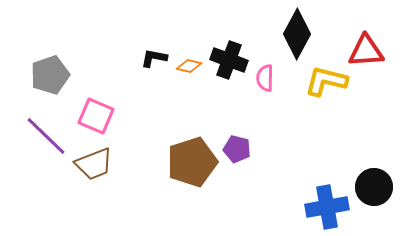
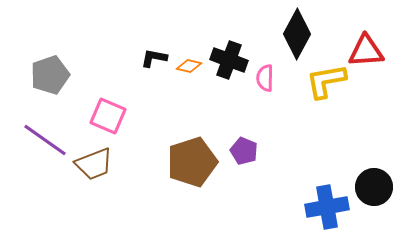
yellow L-shape: rotated 24 degrees counterclockwise
pink square: moved 12 px right
purple line: moved 1 px left, 4 px down; rotated 9 degrees counterclockwise
purple pentagon: moved 7 px right, 2 px down; rotated 8 degrees clockwise
